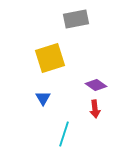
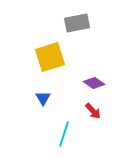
gray rectangle: moved 1 px right, 4 px down
yellow square: moved 1 px up
purple diamond: moved 2 px left, 2 px up
red arrow: moved 2 px left, 2 px down; rotated 36 degrees counterclockwise
